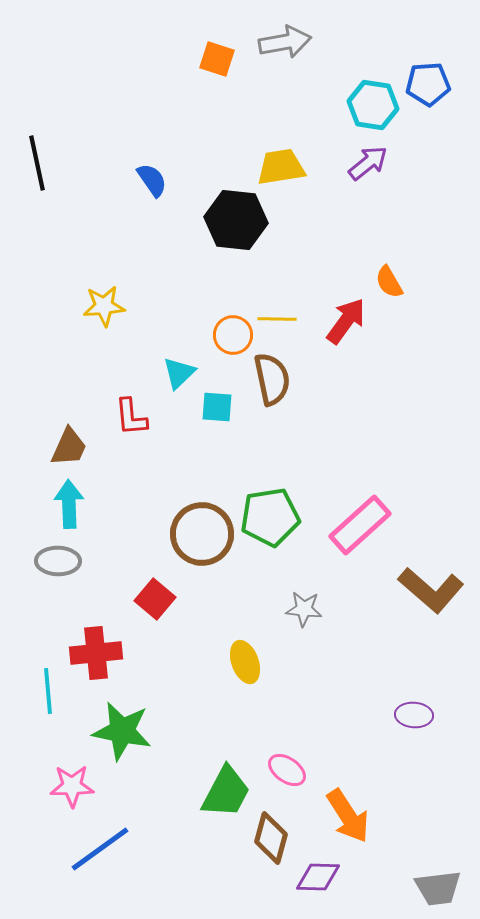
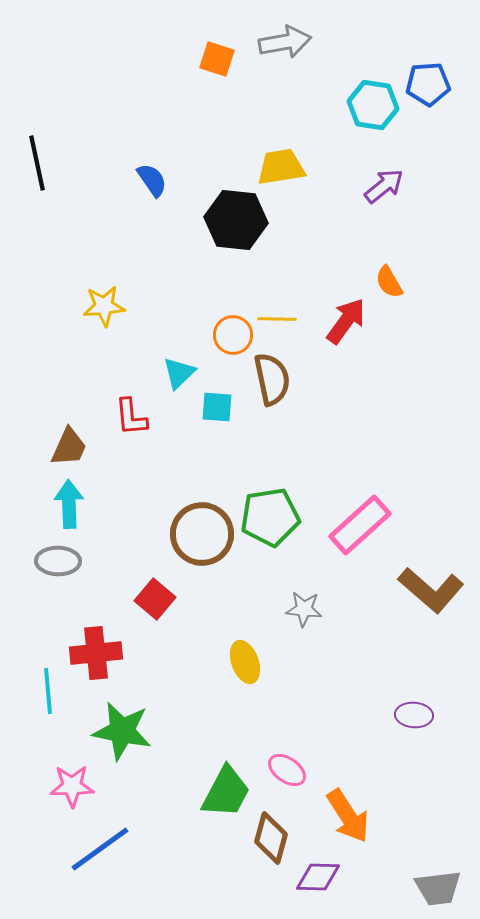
purple arrow: moved 16 px right, 23 px down
